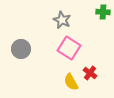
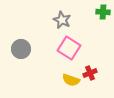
red cross: rotated 32 degrees clockwise
yellow semicircle: moved 2 px up; rotated 42 degrees counterclockwise
